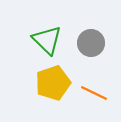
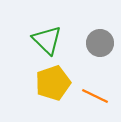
gray circle: moved 9 px right
orange line: moved 1 px right, 3 px down
